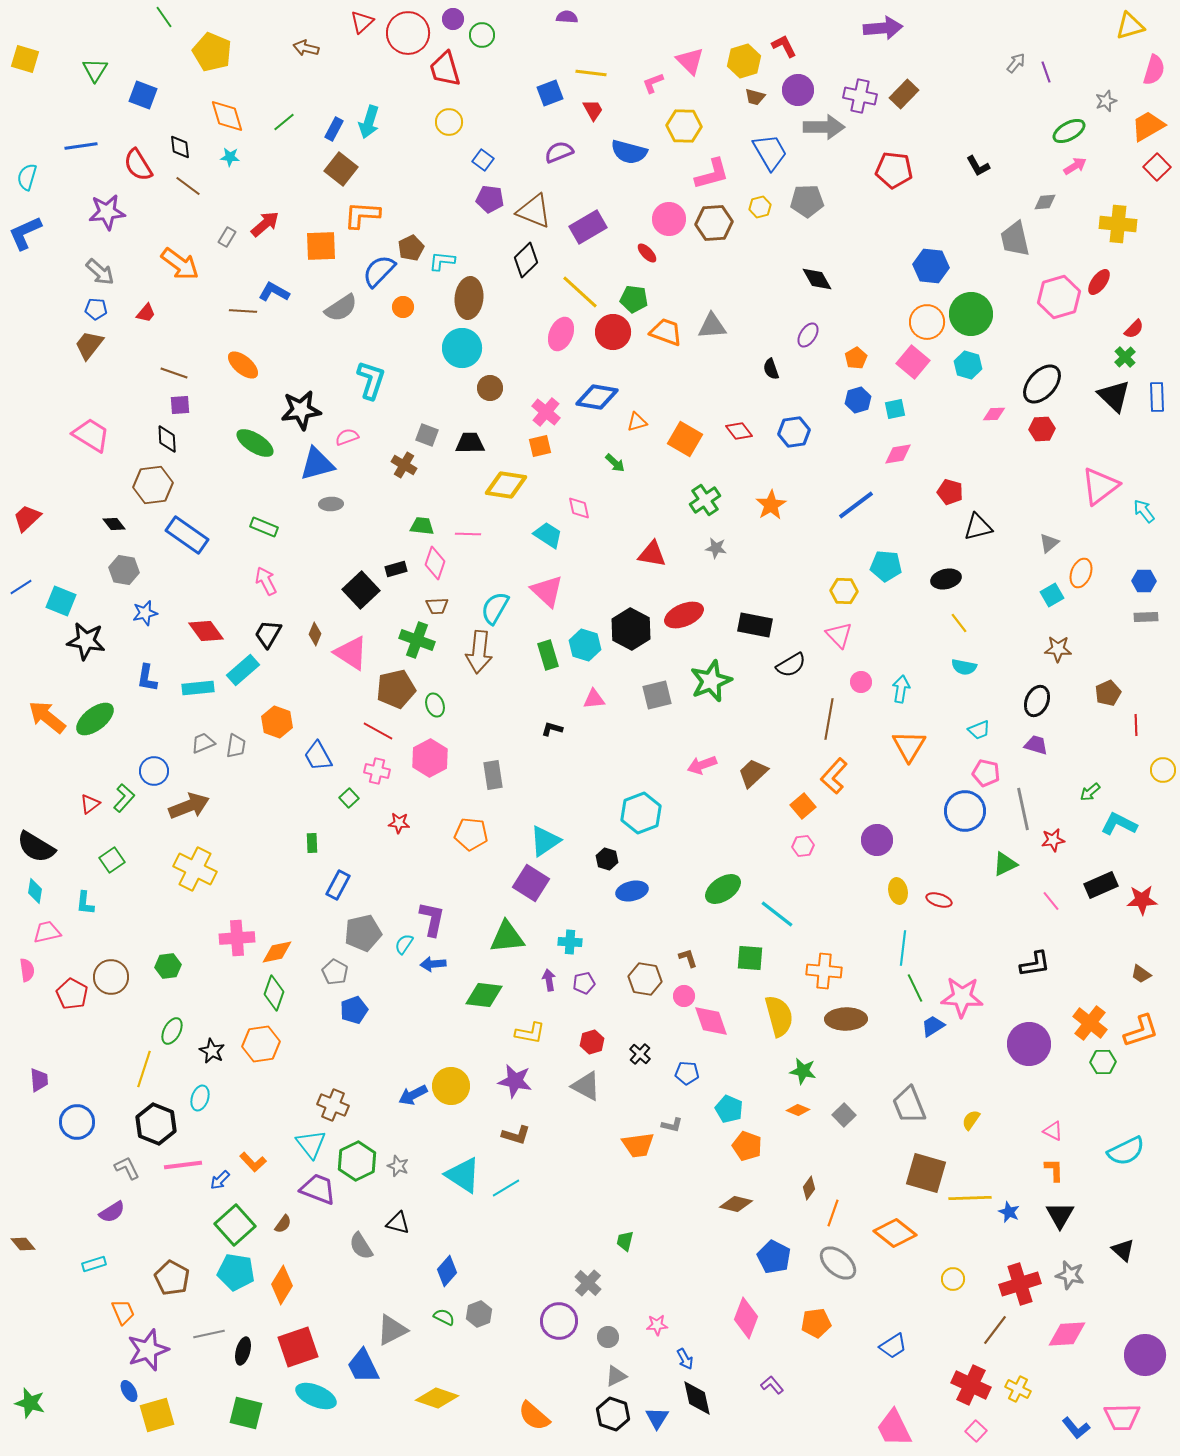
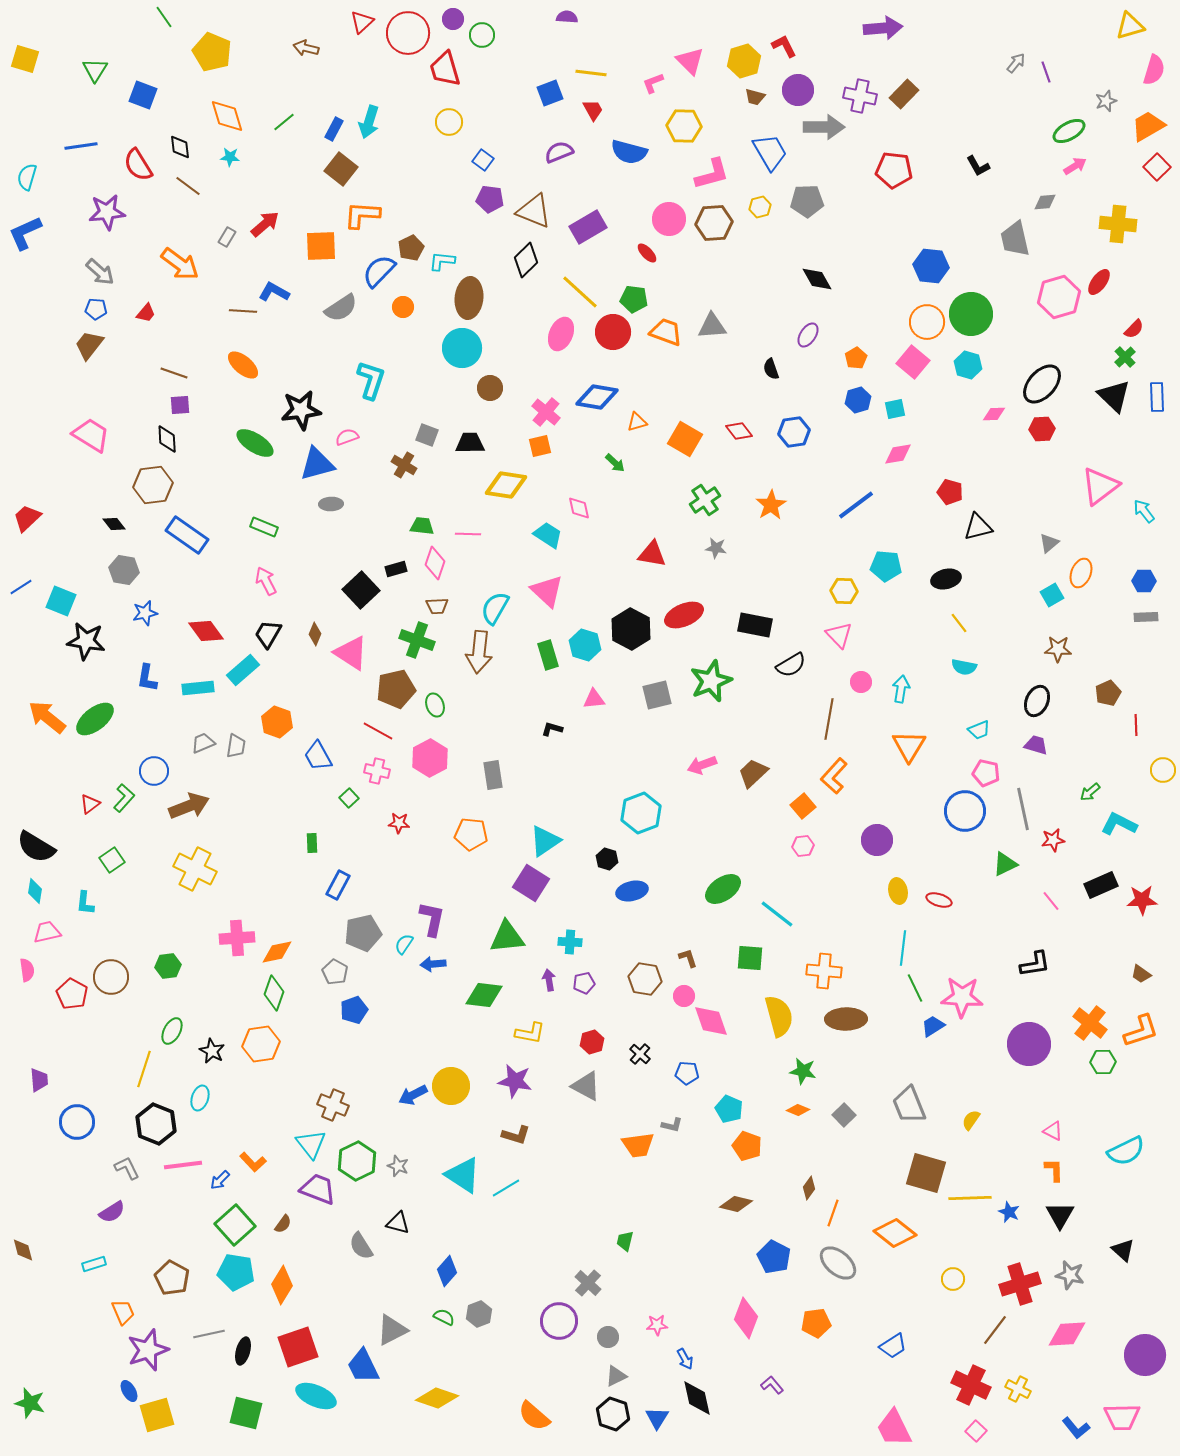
brown diamond at (23, 1244): moved 6 px down; rotated 25 degrees clockwise
